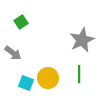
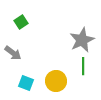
green line: moved 4 px right, 8 px up
yellow circle: moved 8 px right, 3 px down
